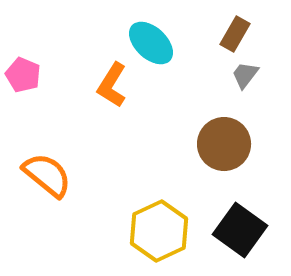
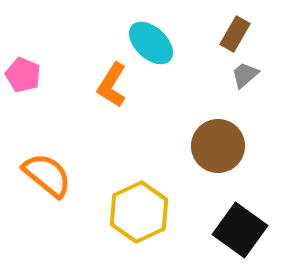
gray trapezoid: rotated 12 degrees clockwise
brown circle: moved 6 px left, 2 px down
yellow hexagon: moved 20 px left, 19 px up
